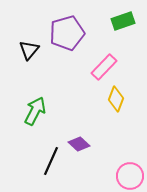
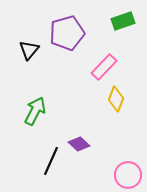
pink circle: moved 2 px left, 1 px up
